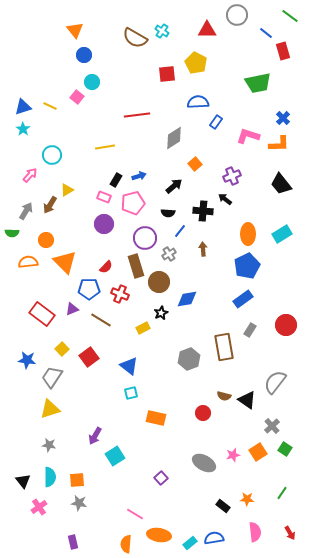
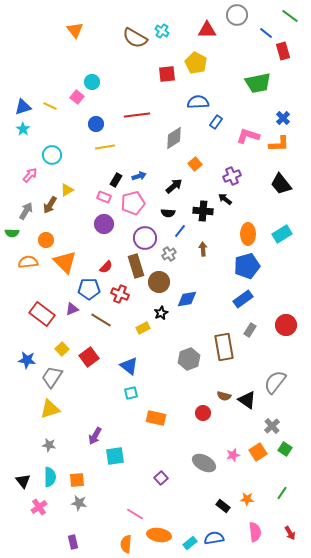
blue circle at (84, 55): moved 12 px right, 69 px down
blue pentagon at (247, 266): rotated 10 degrees clockwise
cyan square at (115, 456): rotated 24 degrees clockwise
